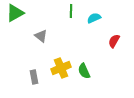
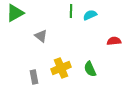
cyan semicircle: moved 4 px left, 3 px up
red semicircle: rotated 56 degrees clockwise
green semicircle: moved 6 px right, 2 px up
